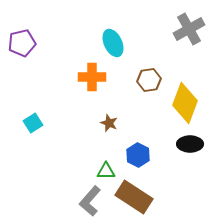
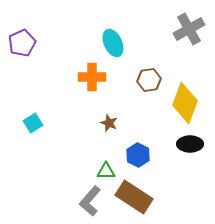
purple pentagon: rotated 12 degrees counterclockwise
